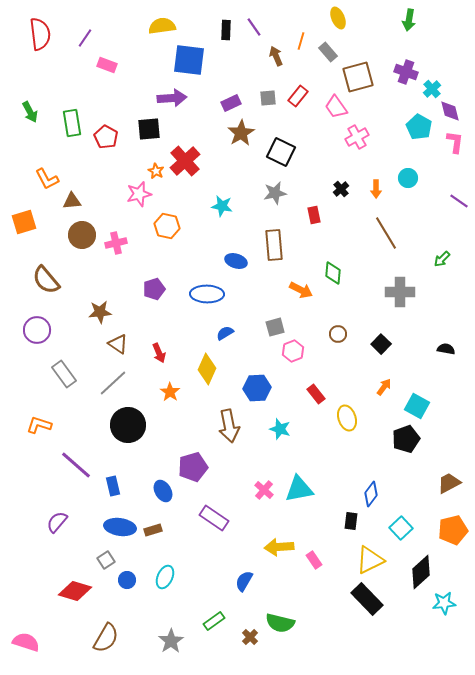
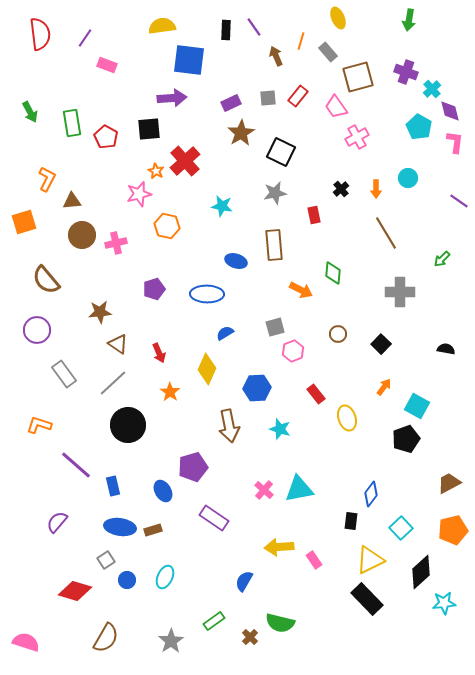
orange L-shape at (47, 179): rotated 125 degrees counterclockwise
